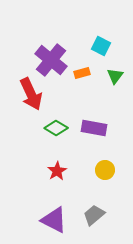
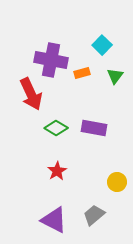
cyan square: moved 1 px right, 1 px up; rotated 18 degrees clockwise
purple cross: rotated 28 degrees counterclockwise
yellow circle: moved 12 px right, 12 px down
